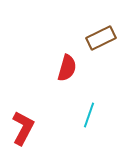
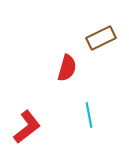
cyan line: rotated 30 degrees counterclockwise
red L-shape: moved 4 px right, 1 px up; rotated 24 degrees clockwise
